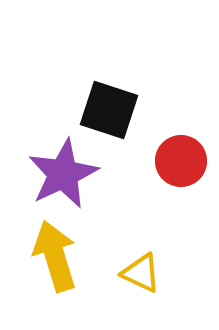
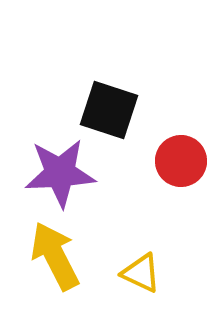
purple star: moved 3 px left, 1 px up; rotated 22 degrees clockwise
yellow arrow: rotated 10 degrees counterclockwise
